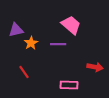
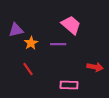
red line: moved 4 px right, 3 px up
